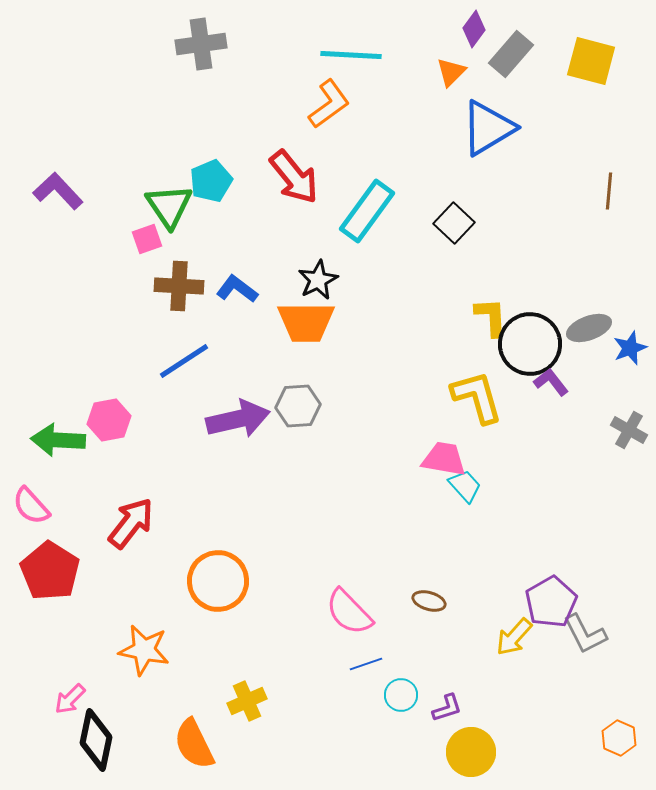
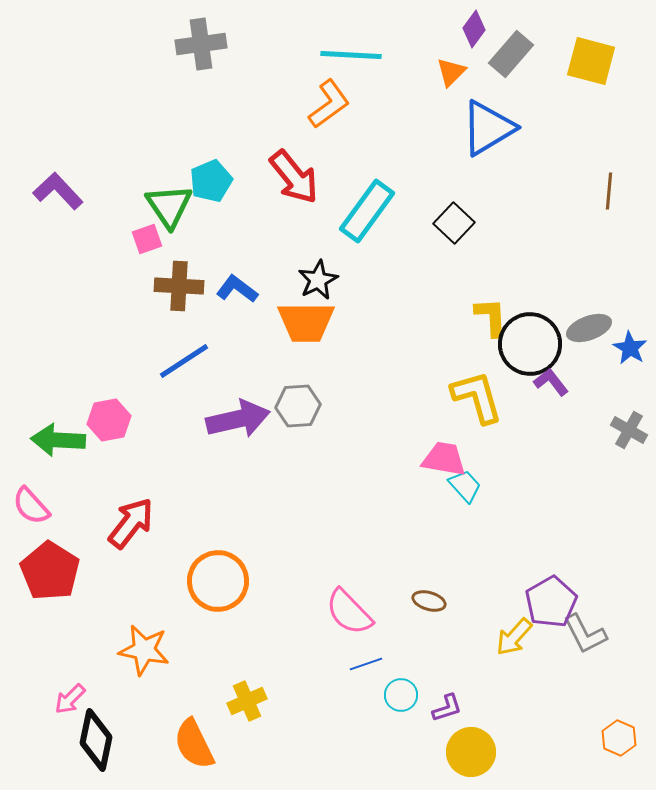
blue star at (630, 348): rotated 20 degrees counterclockwise
